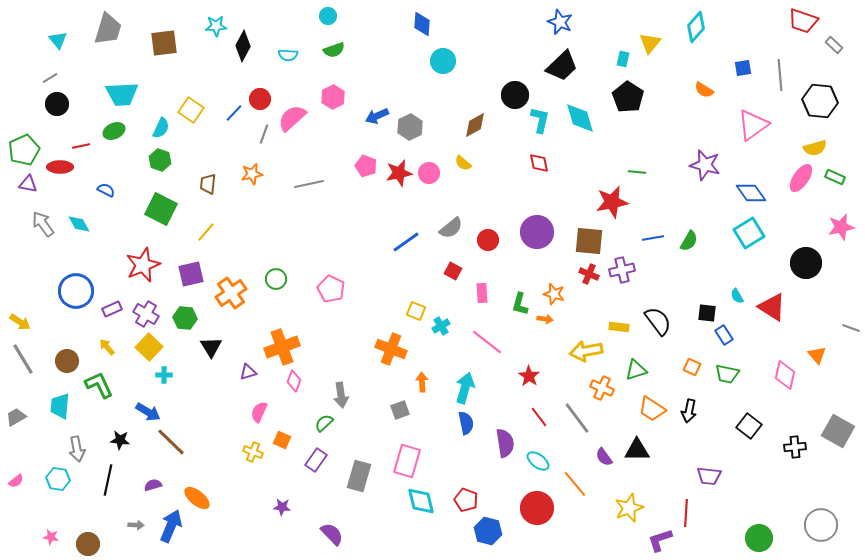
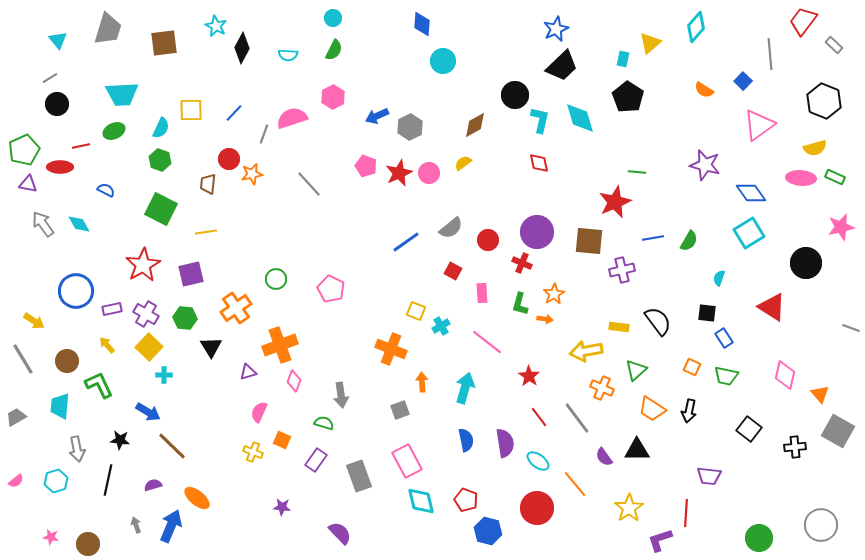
cyan circle at (328, 16): moved 5 px right, 2 px down
red trapezoid at (803, 21): rotated 108 degrees clockwise
blue star at (560, 22): moved 4 px left, 7 px down; rotated 25 degrees clockwise
cyan star at (216, 26): rotated 30 degrees clockwise
yellow triangle at (650, 43): rotated 10 degrees clockwise
black diamond at (243, 46): moved 1 px left, 2 px down
green semicircle at (334, 50): rotated 45 degrees counterclockwise
blue square at (743, 68): moved 13 px down; rotated 36 degrees counterclockwise
gray line at (780, 75): moved 10 px left, 21 px up
red circle at (260, 99): moved 31 px left, 60 px down
black hexagon at (820, 101): moved 4 px right; rotated 16 degrees clockwise
yellow square at (191, 110): rotated 35 degrees counterclockwise
pink semicircle at (292, 118): rotated 24 degrees clockwise
pink triangle at (753, 125): moved 6 px right
yellow semicircle at (463, 163): rotated 102 degrees clockwise
red star at (399, 173): rotated 12 degrees counterclockwise
pink ellipse at (801, 178): rotated 60 degrees clockwise
gray line at (309, 184): rotated 60 degrees clockwise
red star at (612, 202): moved 3 px right; rotated 12 degrees counterclockwise
yellow line at (206, 232): rotated 40 degrees clockwise
red star at (143, 265): rotated 8 degrees counterclockwise
red cross at (589, 274): moved 67 px left, 11 px up
orange cross at (231, 293): moved 5 px right, 15 px down
orange star at (554, 294): rotated 25 degrees clockwise
cyan semicircle at (737, 296): moved 18 px left, 18 px up; rotated 49 degrees clockwise
purple rectangle at (112, 309): rotated 12 degrees clockwise
yellow arrow at (20, 322): moved 14 px right, 1 px up
blue rectangle at (724, 335): moved 3 px down
yellow arrow at (107, 347): moved 2 px up
orange cross at (282, 347): moved 2 px left, 2 px up
orange triangle at (817, 355): moved 3 px right, 39 px down
green triangle at (636, 370): rotated 25 degrees counterclockwise
green trapezoid at (727, 374): moved 1 px left, 2 px down
green semicircle at (324, 423): rotated 60 degrees clockwise
blue semicircle at (466, 423): moved 17 px down
black square at (749, 426): moved 3 px down
brown line at (171, 442): moved 1 px right, 4 px down
pink rectangle at (407, 461): rotated 44 degrees counterclockwise
gray rectangle at (359, 476): rotated 36 degrees counterclockwise
cyan hexagon at (58, 479): moved 2 px left, 2 px down; rotated 25 degrees counterclockwise
yellow star at (629, 508): rotated 12 degrees counterclockwise
gray arrow at (136, 525): rotated 112 degrees counterclockwise
purple semicircle at (332, 534): moved 8 px right, 1 px up
